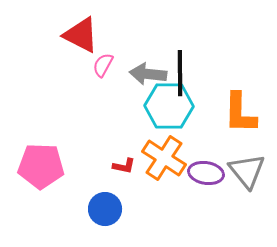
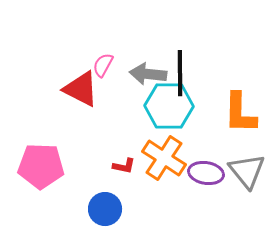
red triangle: moved 54 px down
